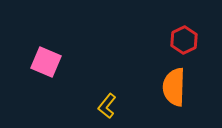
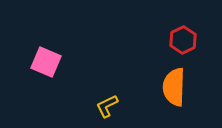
red hexagon: moved 1 px left
yellow L-shape: rotated 25 degrees clockwise
